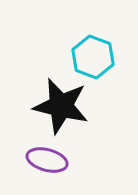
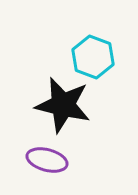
black star: moved 2 px right, 1 px up
